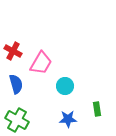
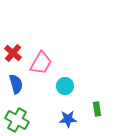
red cross: moved 2 px down; rotated 12 degrees clockwise
